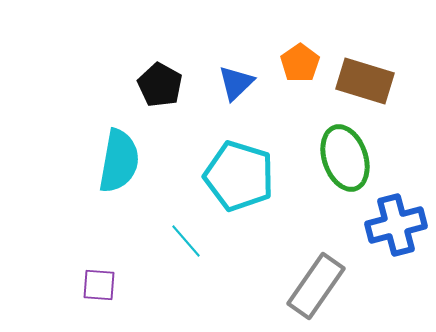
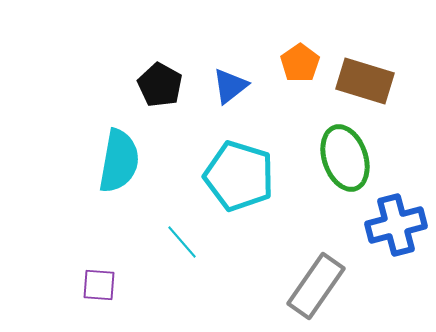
blue triangle: moved 6 px left, 3 px down; rotated 6 degrees clockwise
cyan line: moved 4 px left, 1 px down
